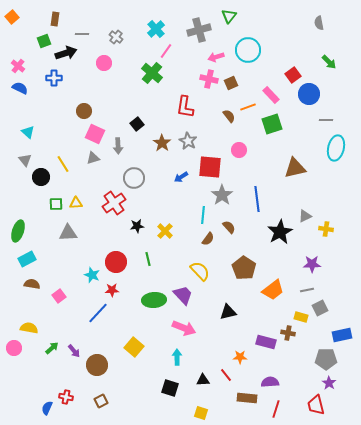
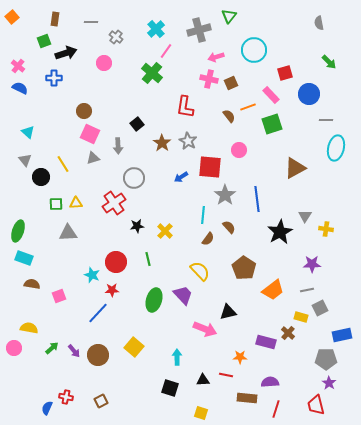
gray line at (82, 34): moved 9 px right, 12 px up
cyan circle at (248, 50): moved 6 px right
red square at (293, 75): moved 8 px left, 2 px up; rotated 21 degrees clockwise
pink square at (95, 134): moved 5 px left
brown triangle at (295, 168): rotated 15 degrees counterclockwise
gray star at (222, 195): moved 3 px right
gray triangle at (305, 216): rotated 32 degrees counterclockwise
cyan rectangle at (27, 259): moved 3 px left, 1 px up; rotated 48 degrees clockwise
pink square at (59, 296): rotated 16 degrees clockwise
green ellipse at (154, 300): rotated 70 degrees counterclockwise
pink arrow at (184, 328): moved 21 px right, 1 px down
brown cross at (288, 333): rotated 32 degrees clockwise
brown circle at (97, 365): moved 1 px right, 10 px up
red line at (226, 375): rotated 40 degrees counterclockwise
